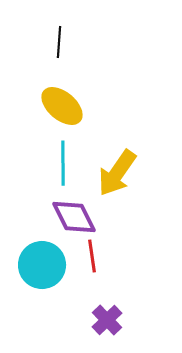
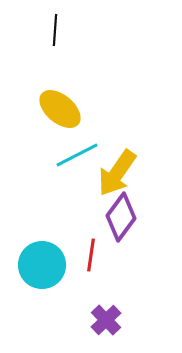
black line: moved 4 px left, 12 px up
yellow ellipse: moved 2 px left, 3 px down
cyan line: moved 14 px right, 8 px up; rotated 63 degrees clockwise
purple diamond: moved 47 px right; rotated 63 degrees clockwise
red line: moved 1 px left, 1 px up; rotated 16 degrees clockwise
purple cross: moved 1 px left
